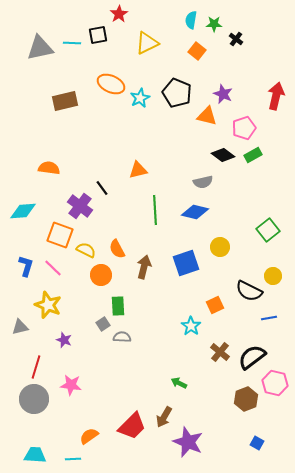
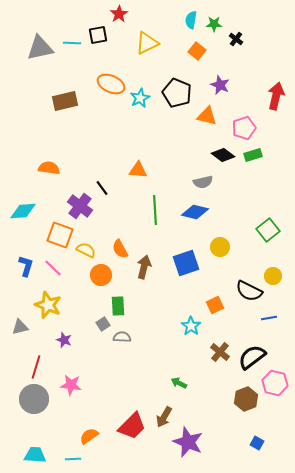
purple star at (223, 94): moved 3 px left, 9 px up
green rectangle at (253, 155): rotated 12 degrees clockwise
orange triangle at (138, 170): rotated 18 degrees clockwise
orange semicircle at (117, 249): moved 3 px right
